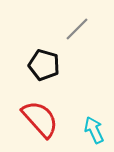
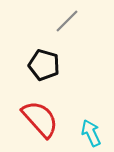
gray line: moved 10 px left, 8 px up
cyan arrow: moved 3 px left, 3 px down
